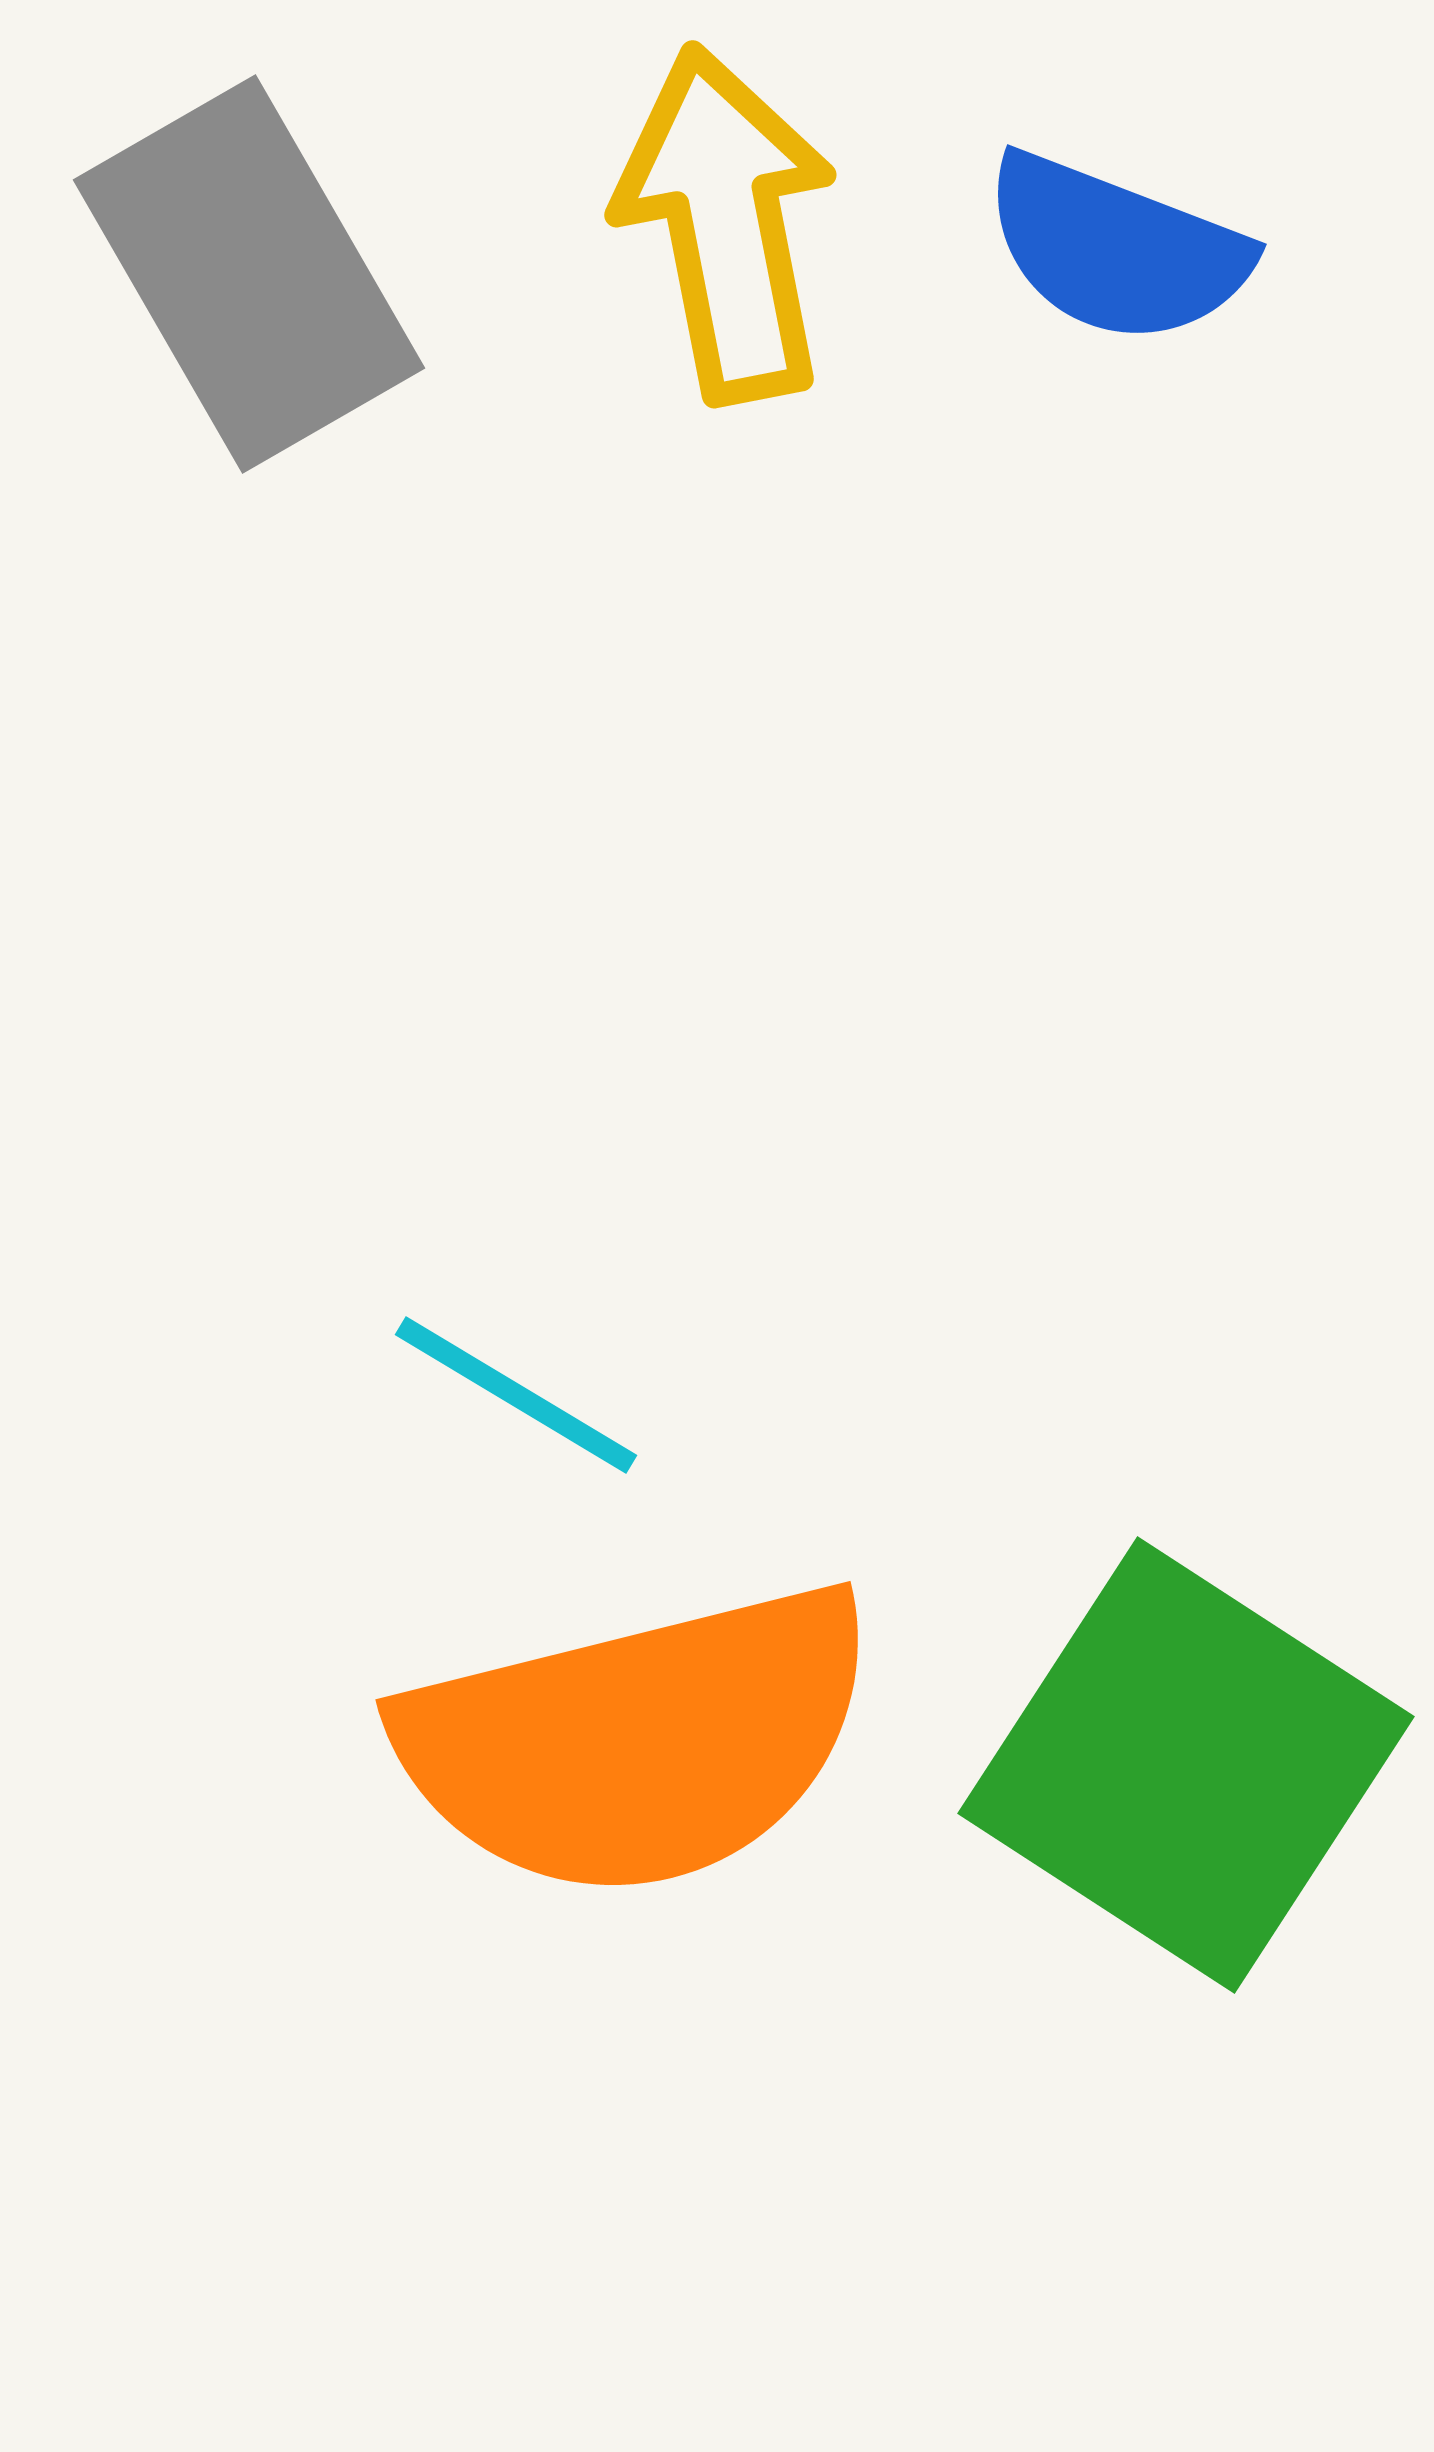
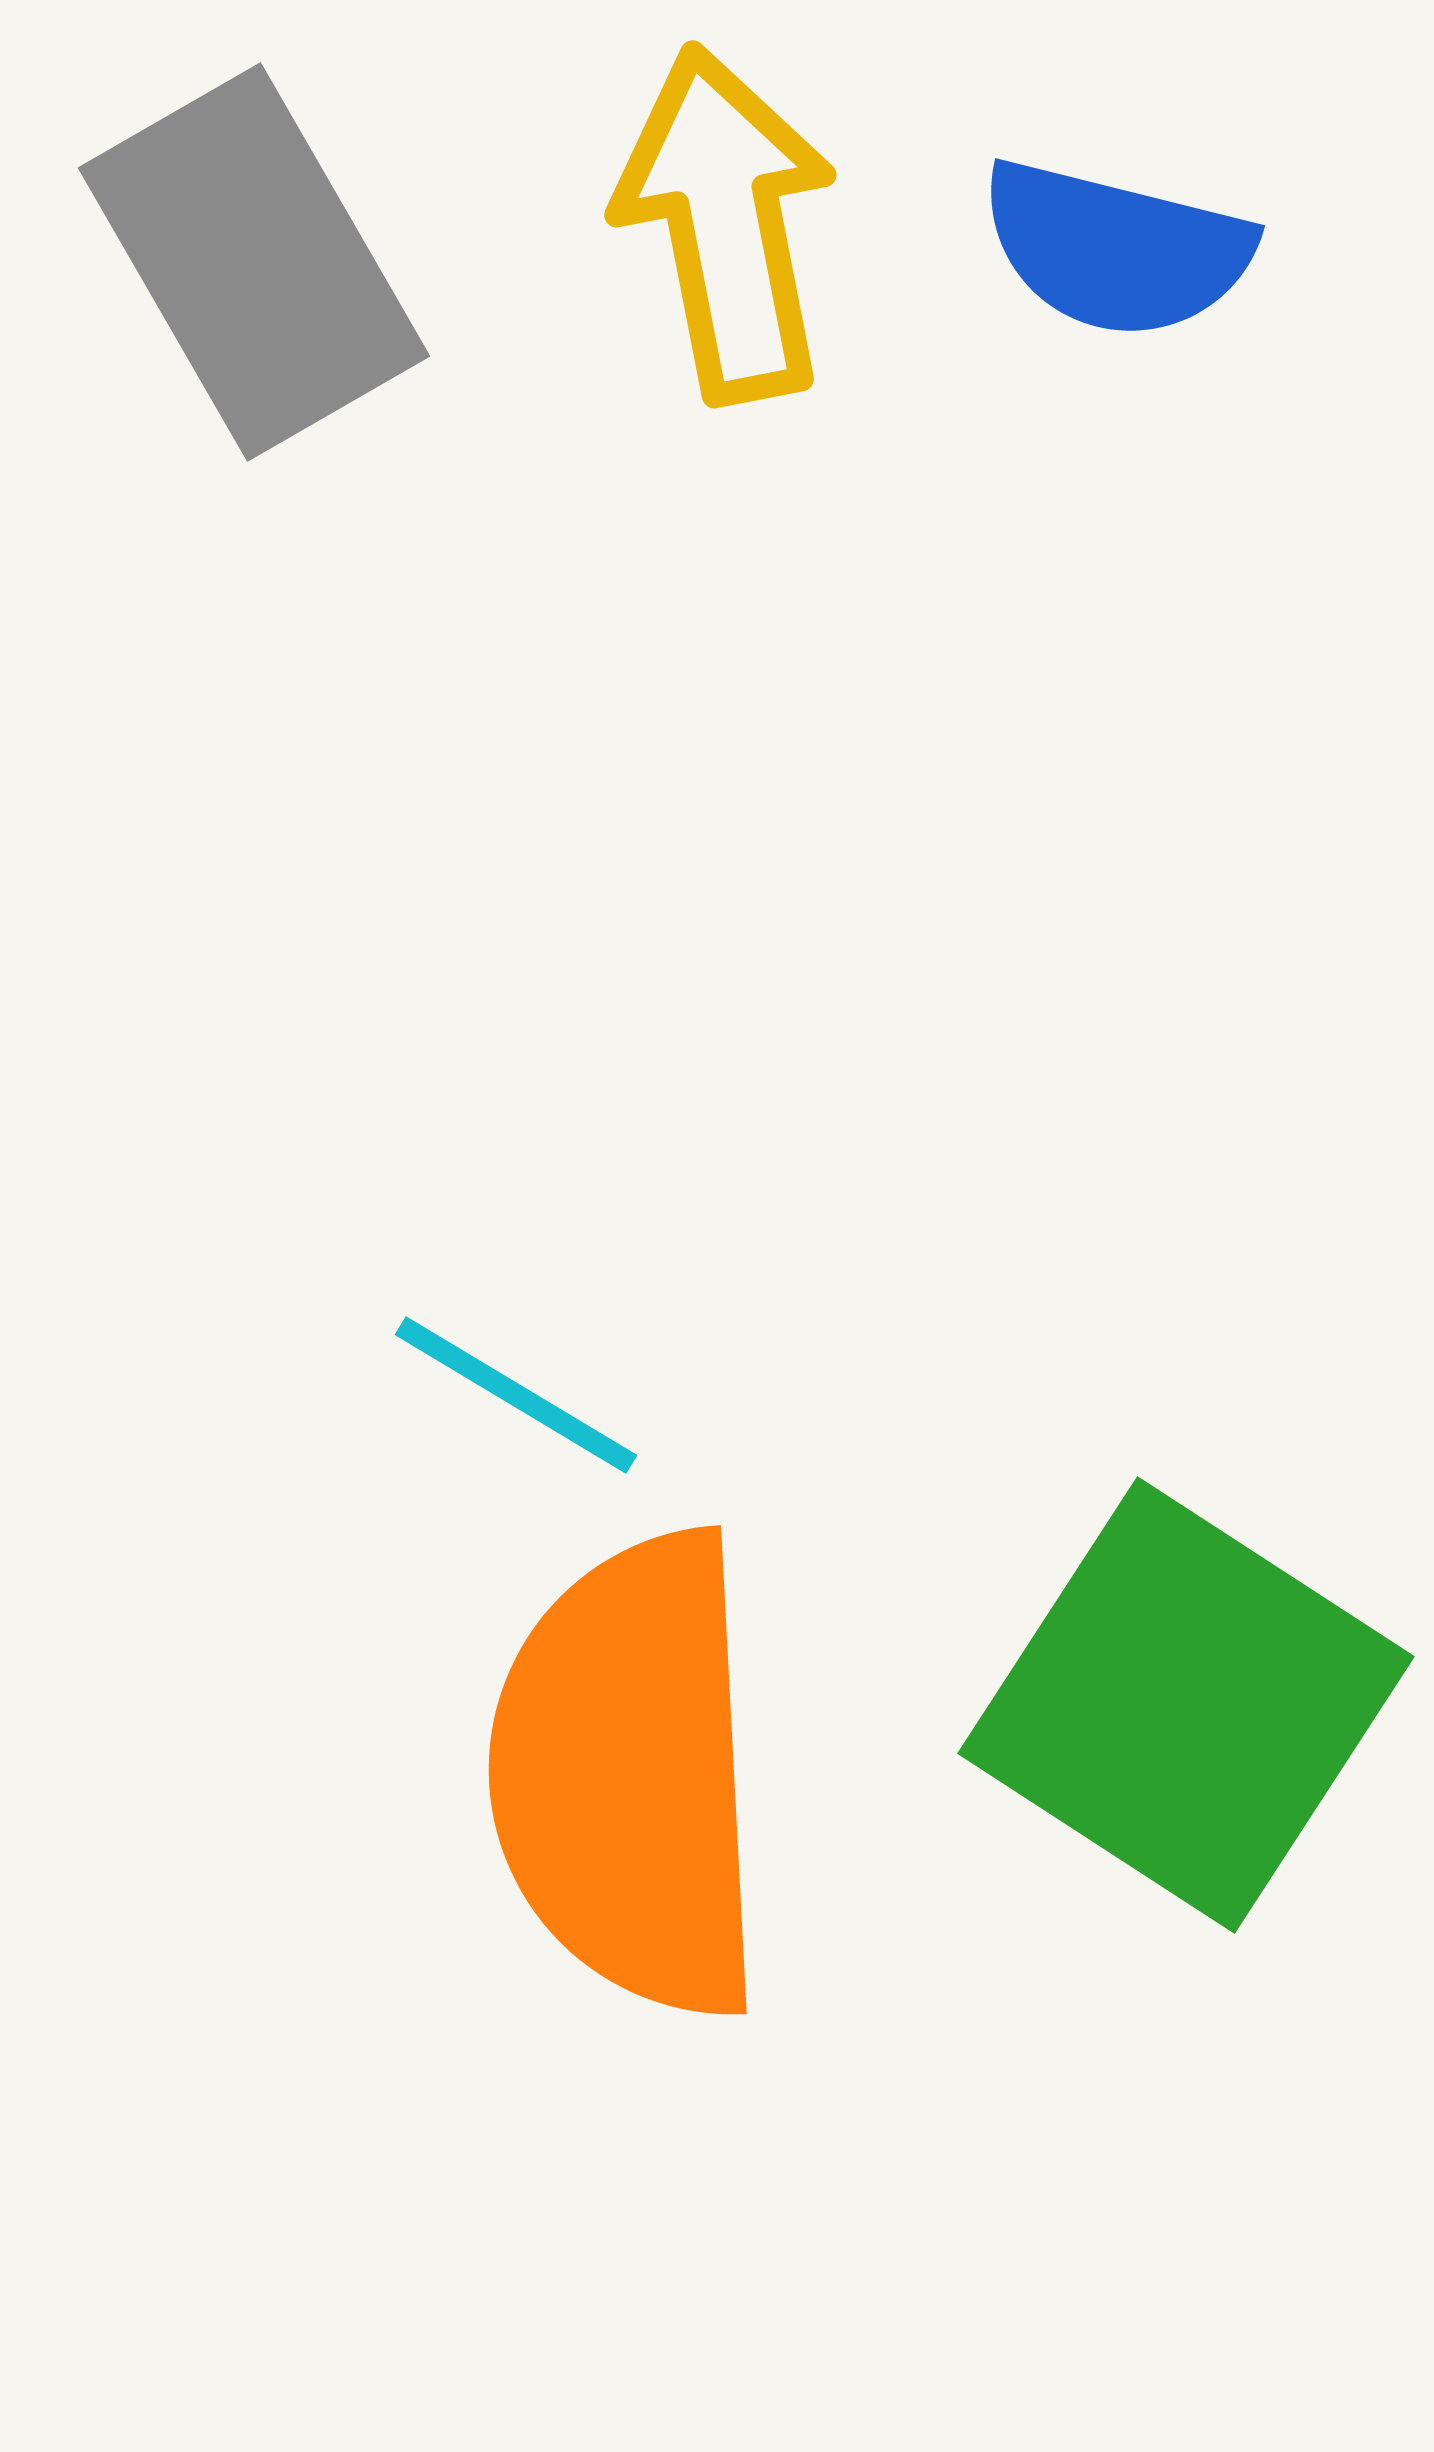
blue semicircle: rotated 7 degrees counterclockwise
gray rectangle: moved 5 px right, 12 px up
orange semicircle: moved 8 px left, 34 px down; rotated 101 degrees clockwise
green square: moved 60 px up
